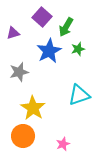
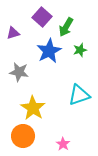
green star: moved 2 px right, 1 px down
gray star: rotated 24 degrees clockwise
pink star: rotated 16 degrees counterclockwise
